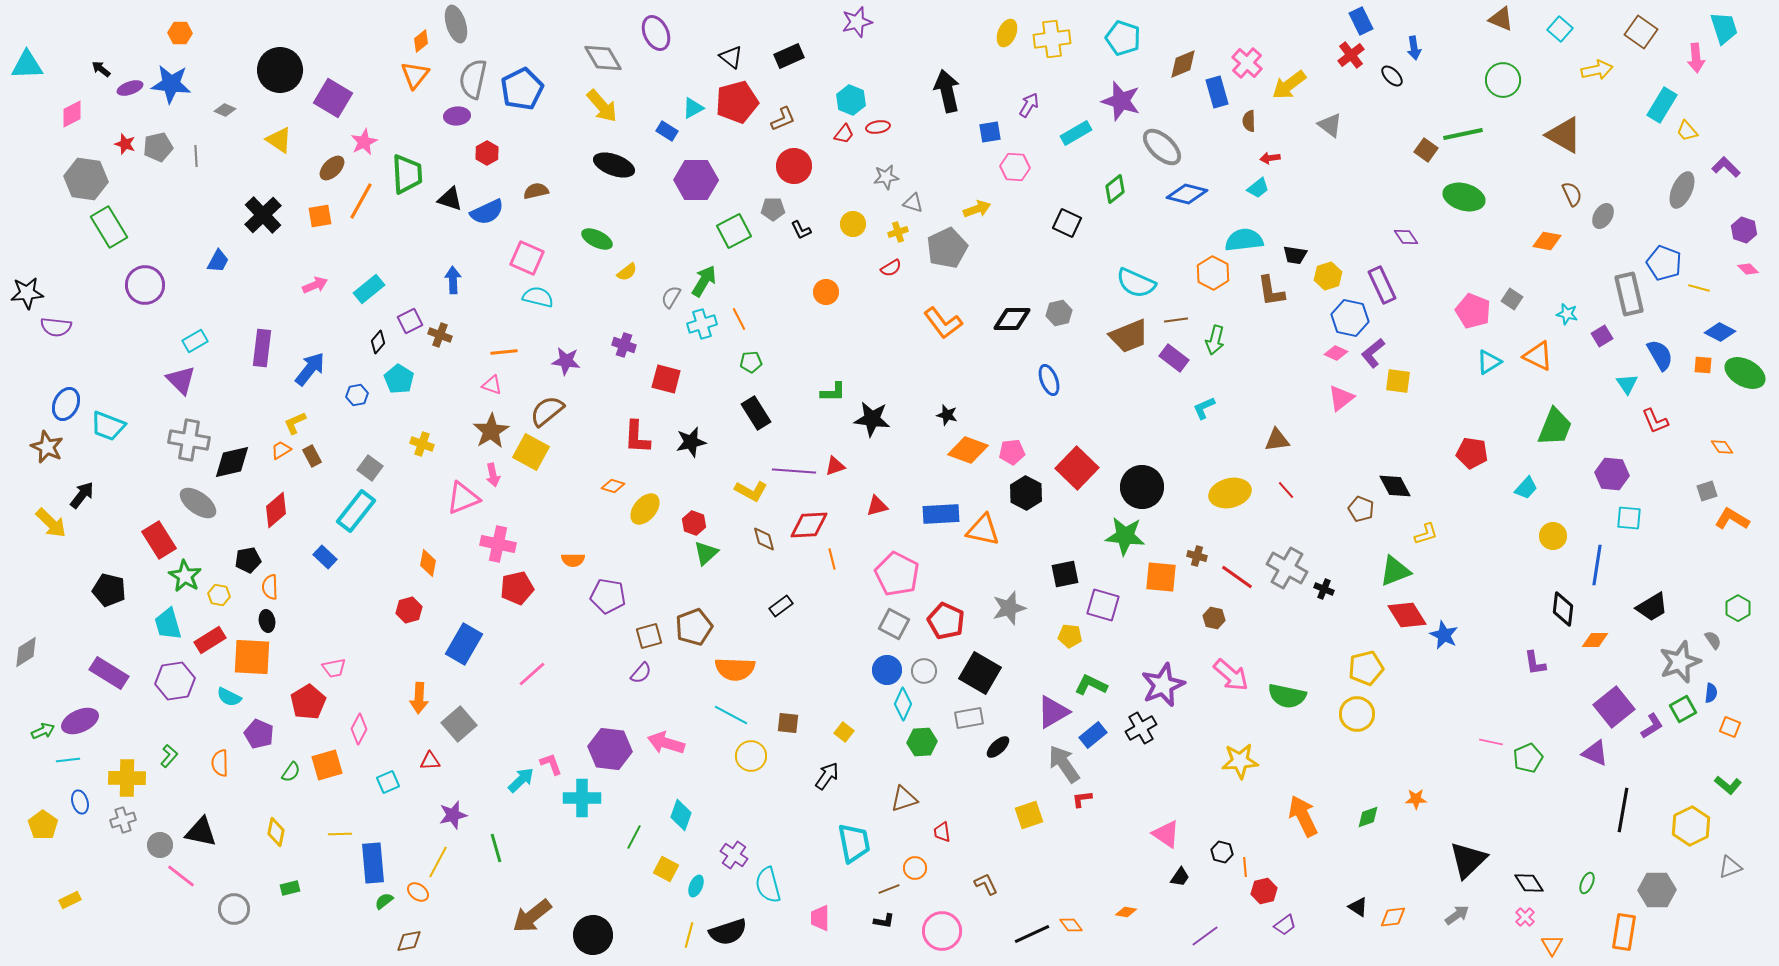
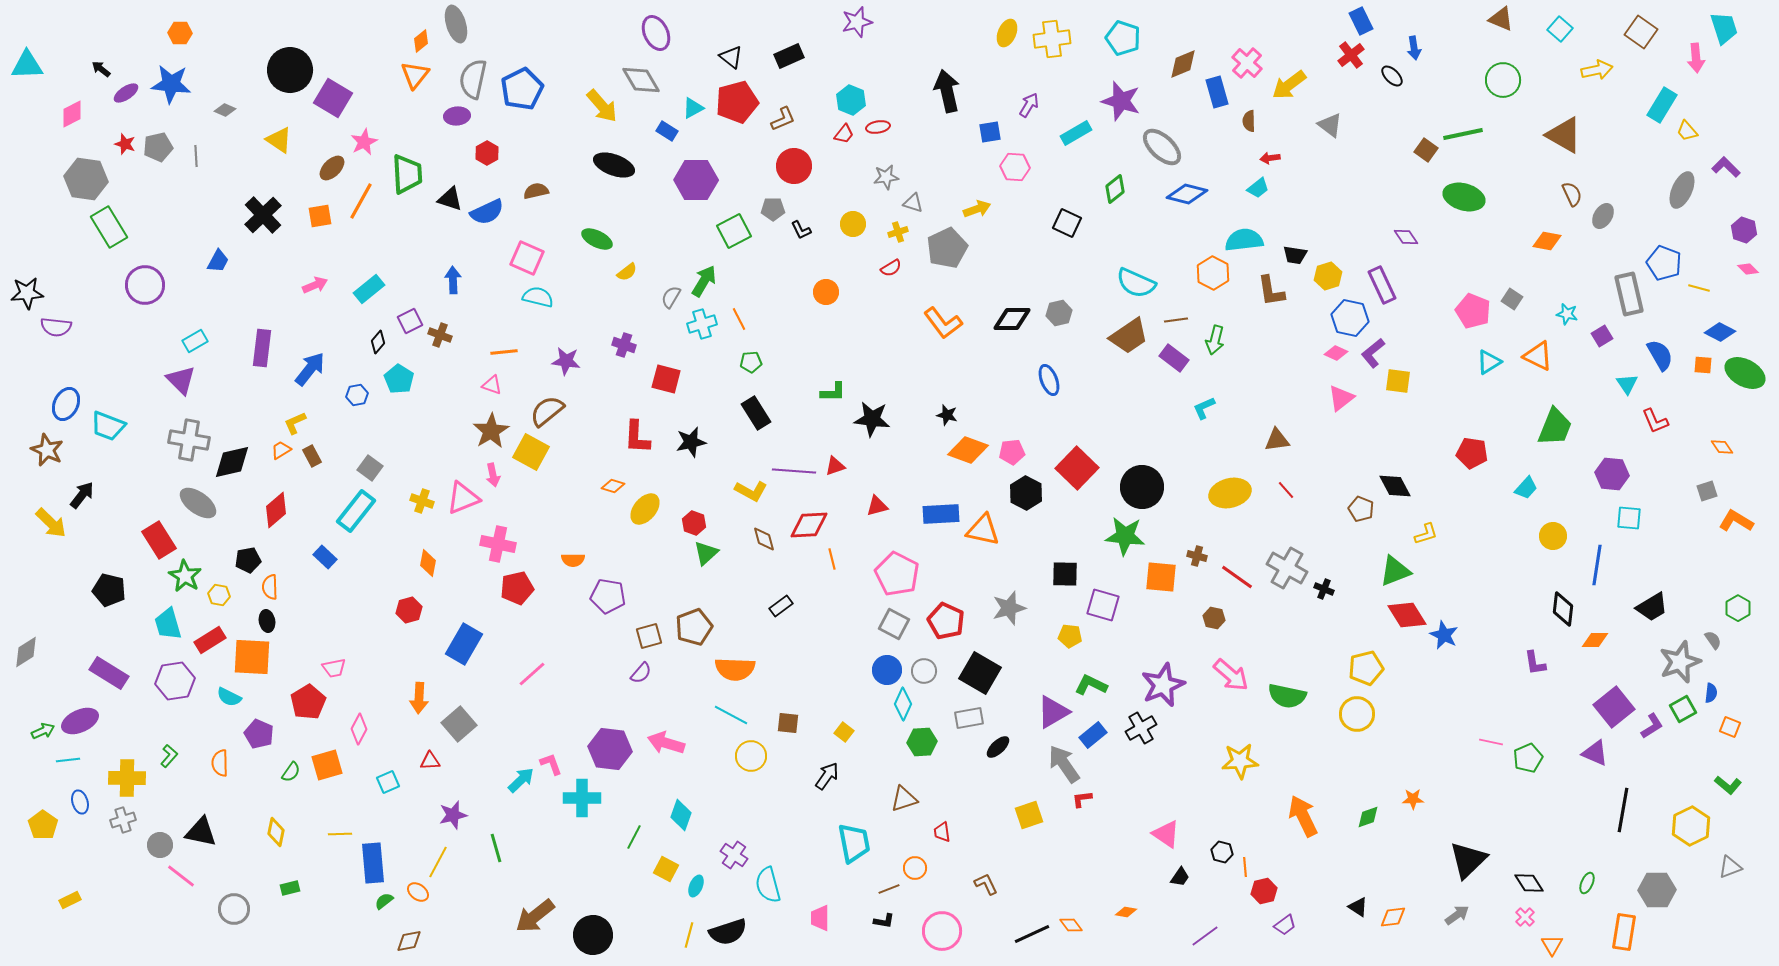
gray diamond at (603, 58): moved 38 px right, 22 px down
black circle at (280, 70): moved 10 px right
purple ellipse at (130, 88): moved 4 px left, 5 px down; rotated 15 degrees counterclockwise
brown trapezoid at (1129, 336): rotated 12 degrees counterclockwise
yellow cross at (422, 444): moved 57 px down
brown star at (47, 447): moved 3 px down
orange L-shape at (1732, 519): moved 4 px right, 2 px down
black square at (1065, 574): rotated 12 degrees clockwise
orange star at (1416, 799): moved 3 px left
brown arrow at (532, 916): moved 3 px right
